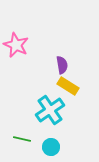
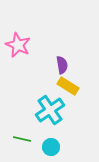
pink star: moved 2 px right
